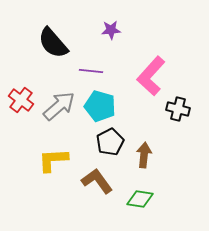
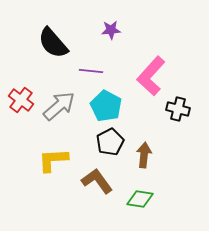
cyan pentagon: moved 6 px right; rotated 12 degrees clockwise
